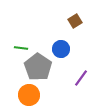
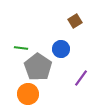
orange circle: moved 1 px left, 1 px up
